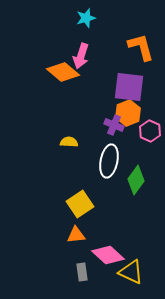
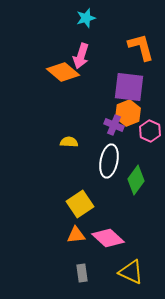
pink diamond: moved 17 px up
gray rectangle: moved 1 px down
